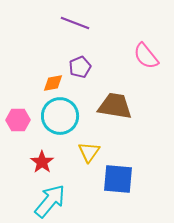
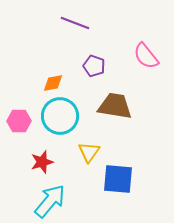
purple pentagon: moved 14 px right, 1 px up; rotated 30 degrees counterclockwise
pink hexagon: moved 1 px right, 1 px down
red star: rotated 20 degrees clockwise
